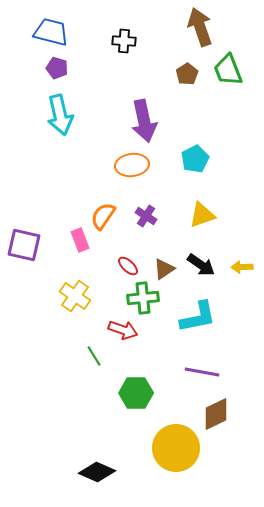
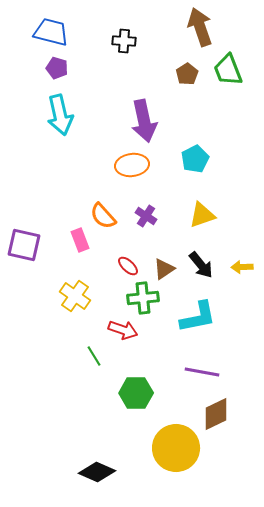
orange semicircle: rotated 76 degrees counterclockwise
black arrow: rotated 16 degrees clockwise
